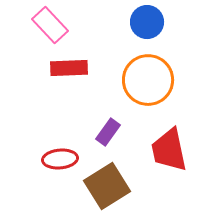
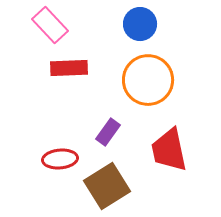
blue circle: moved 7 px left, 2 px down
